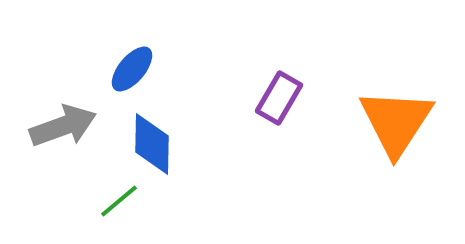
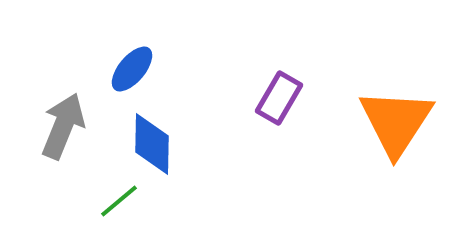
gray arrow: rotated 48 degrees counterclockwise
